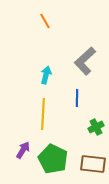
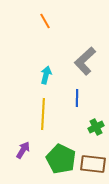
green pentagon: moved 8 px right
